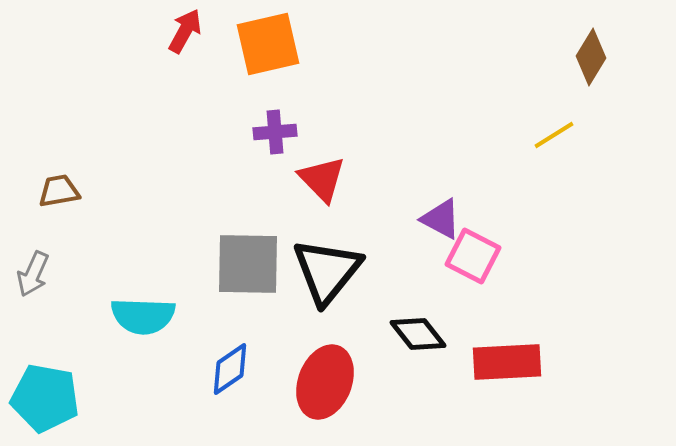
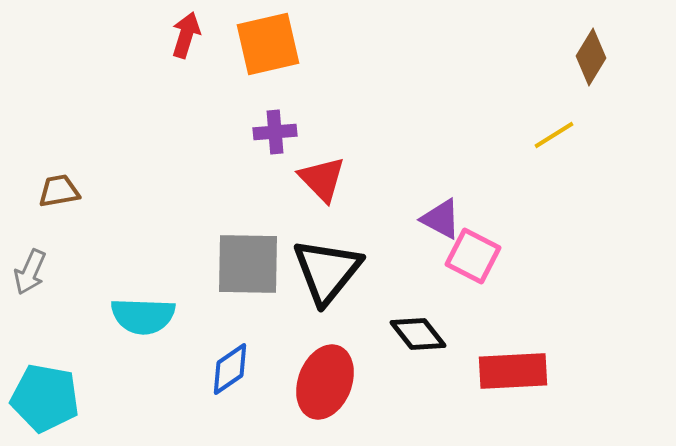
red arrow: moved 1 px right, 4 px down; rotated 12 degrees counterclockwise
gray arrow: moved 3 px left, 2 px up
red rectangle: moved 6 px right, 9 px down
